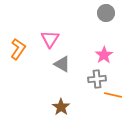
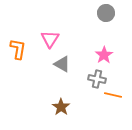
orange L-shape: rotated 25 degrees counterclockwise
gray cross: rotated 18 degrees clockwise
